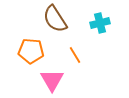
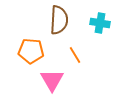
brown semicircle: moved 4 px right, 1 px down; rotated 144 degrees counterclockwise
cyan cross: rotated 24 degrees clockwise
